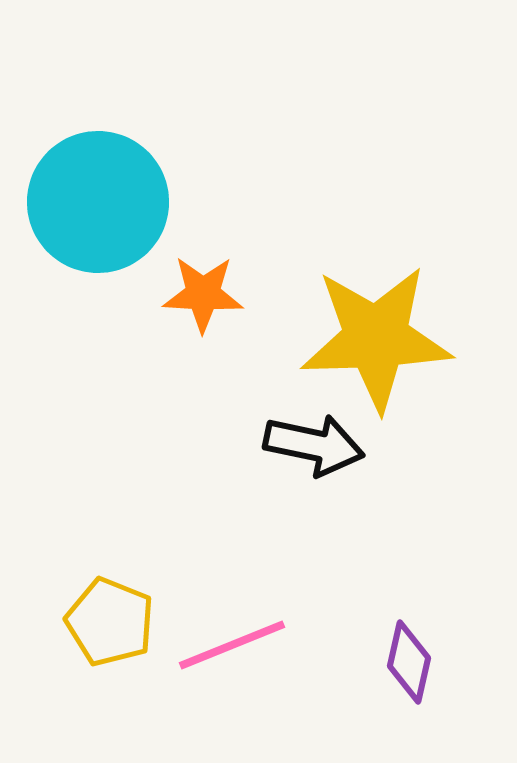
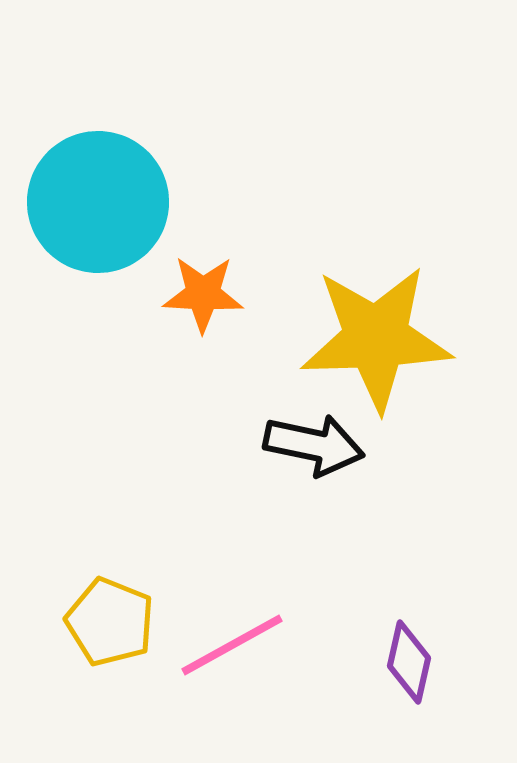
pink line: rotated 7 degrees counterclockwise
